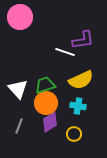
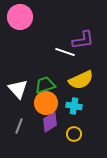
cyan cross: moved 4 px left
